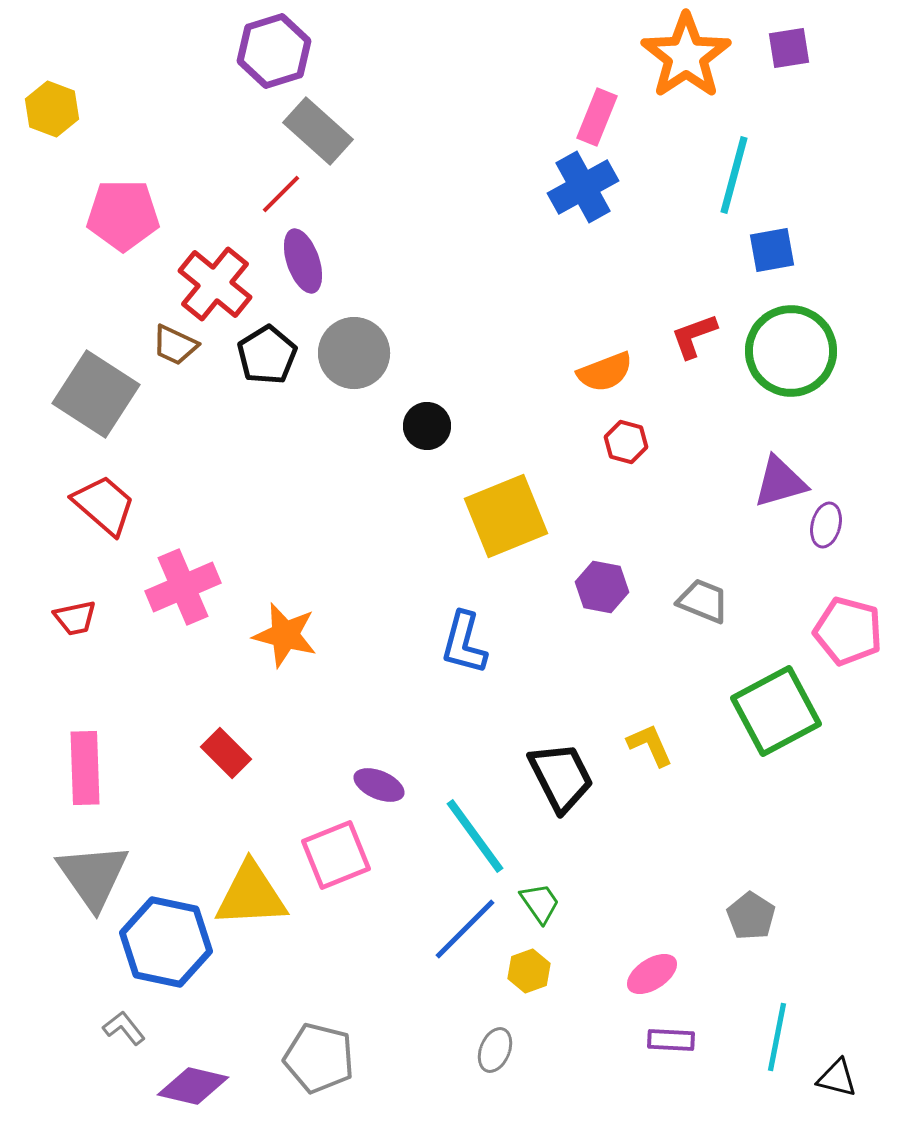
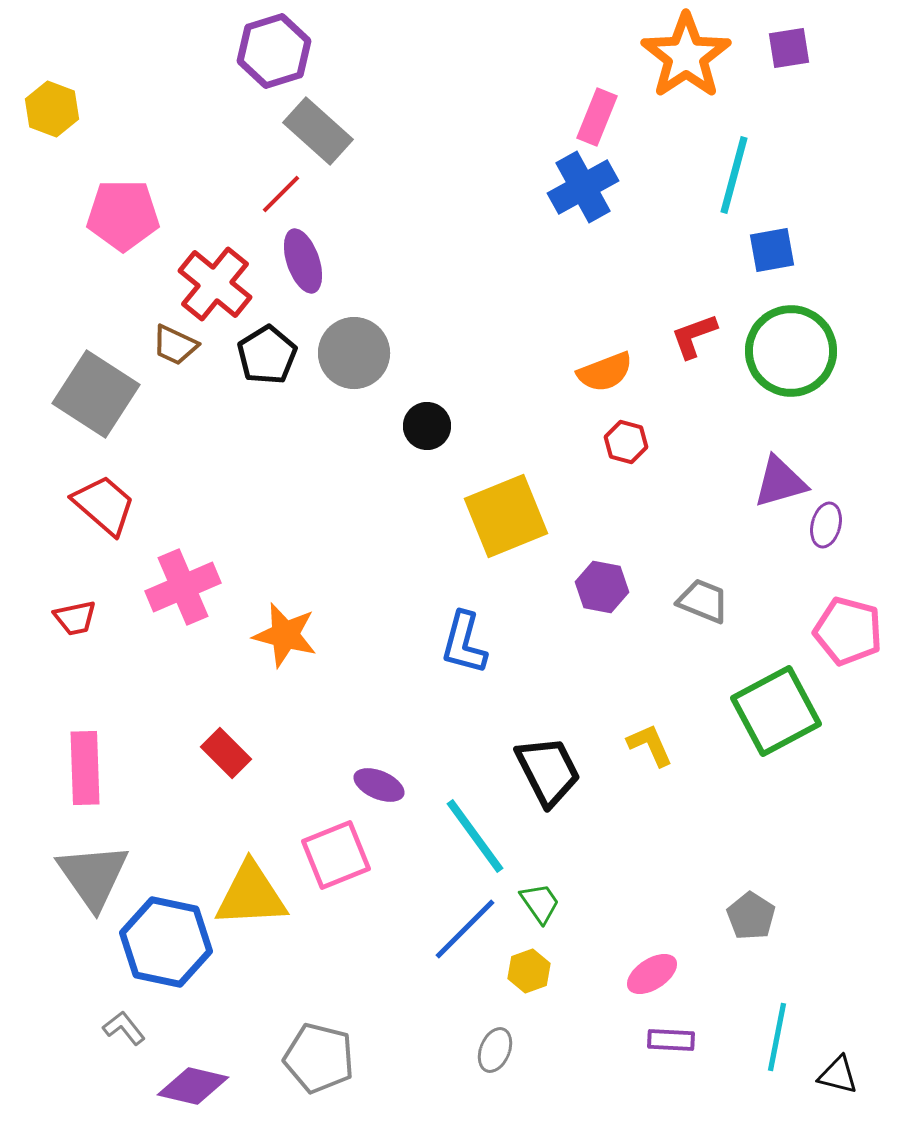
black trapezoid at (561, 777): moved 13 px left, 6 px up
black triangle at (837, 1078): moved 1 px right, 3 px up
